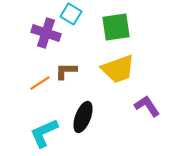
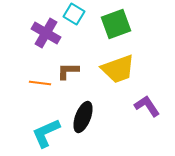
cyan square: moved 3 px right
green square: moved 3 px up; rotated 12 degrees counterclockwise
purple cross: rotated 12 degrees clockwise
brown L-shape: moved 2 px right
orange line: rotated 40 degrees clockwise
cyan L-shape: moved 2 px right
